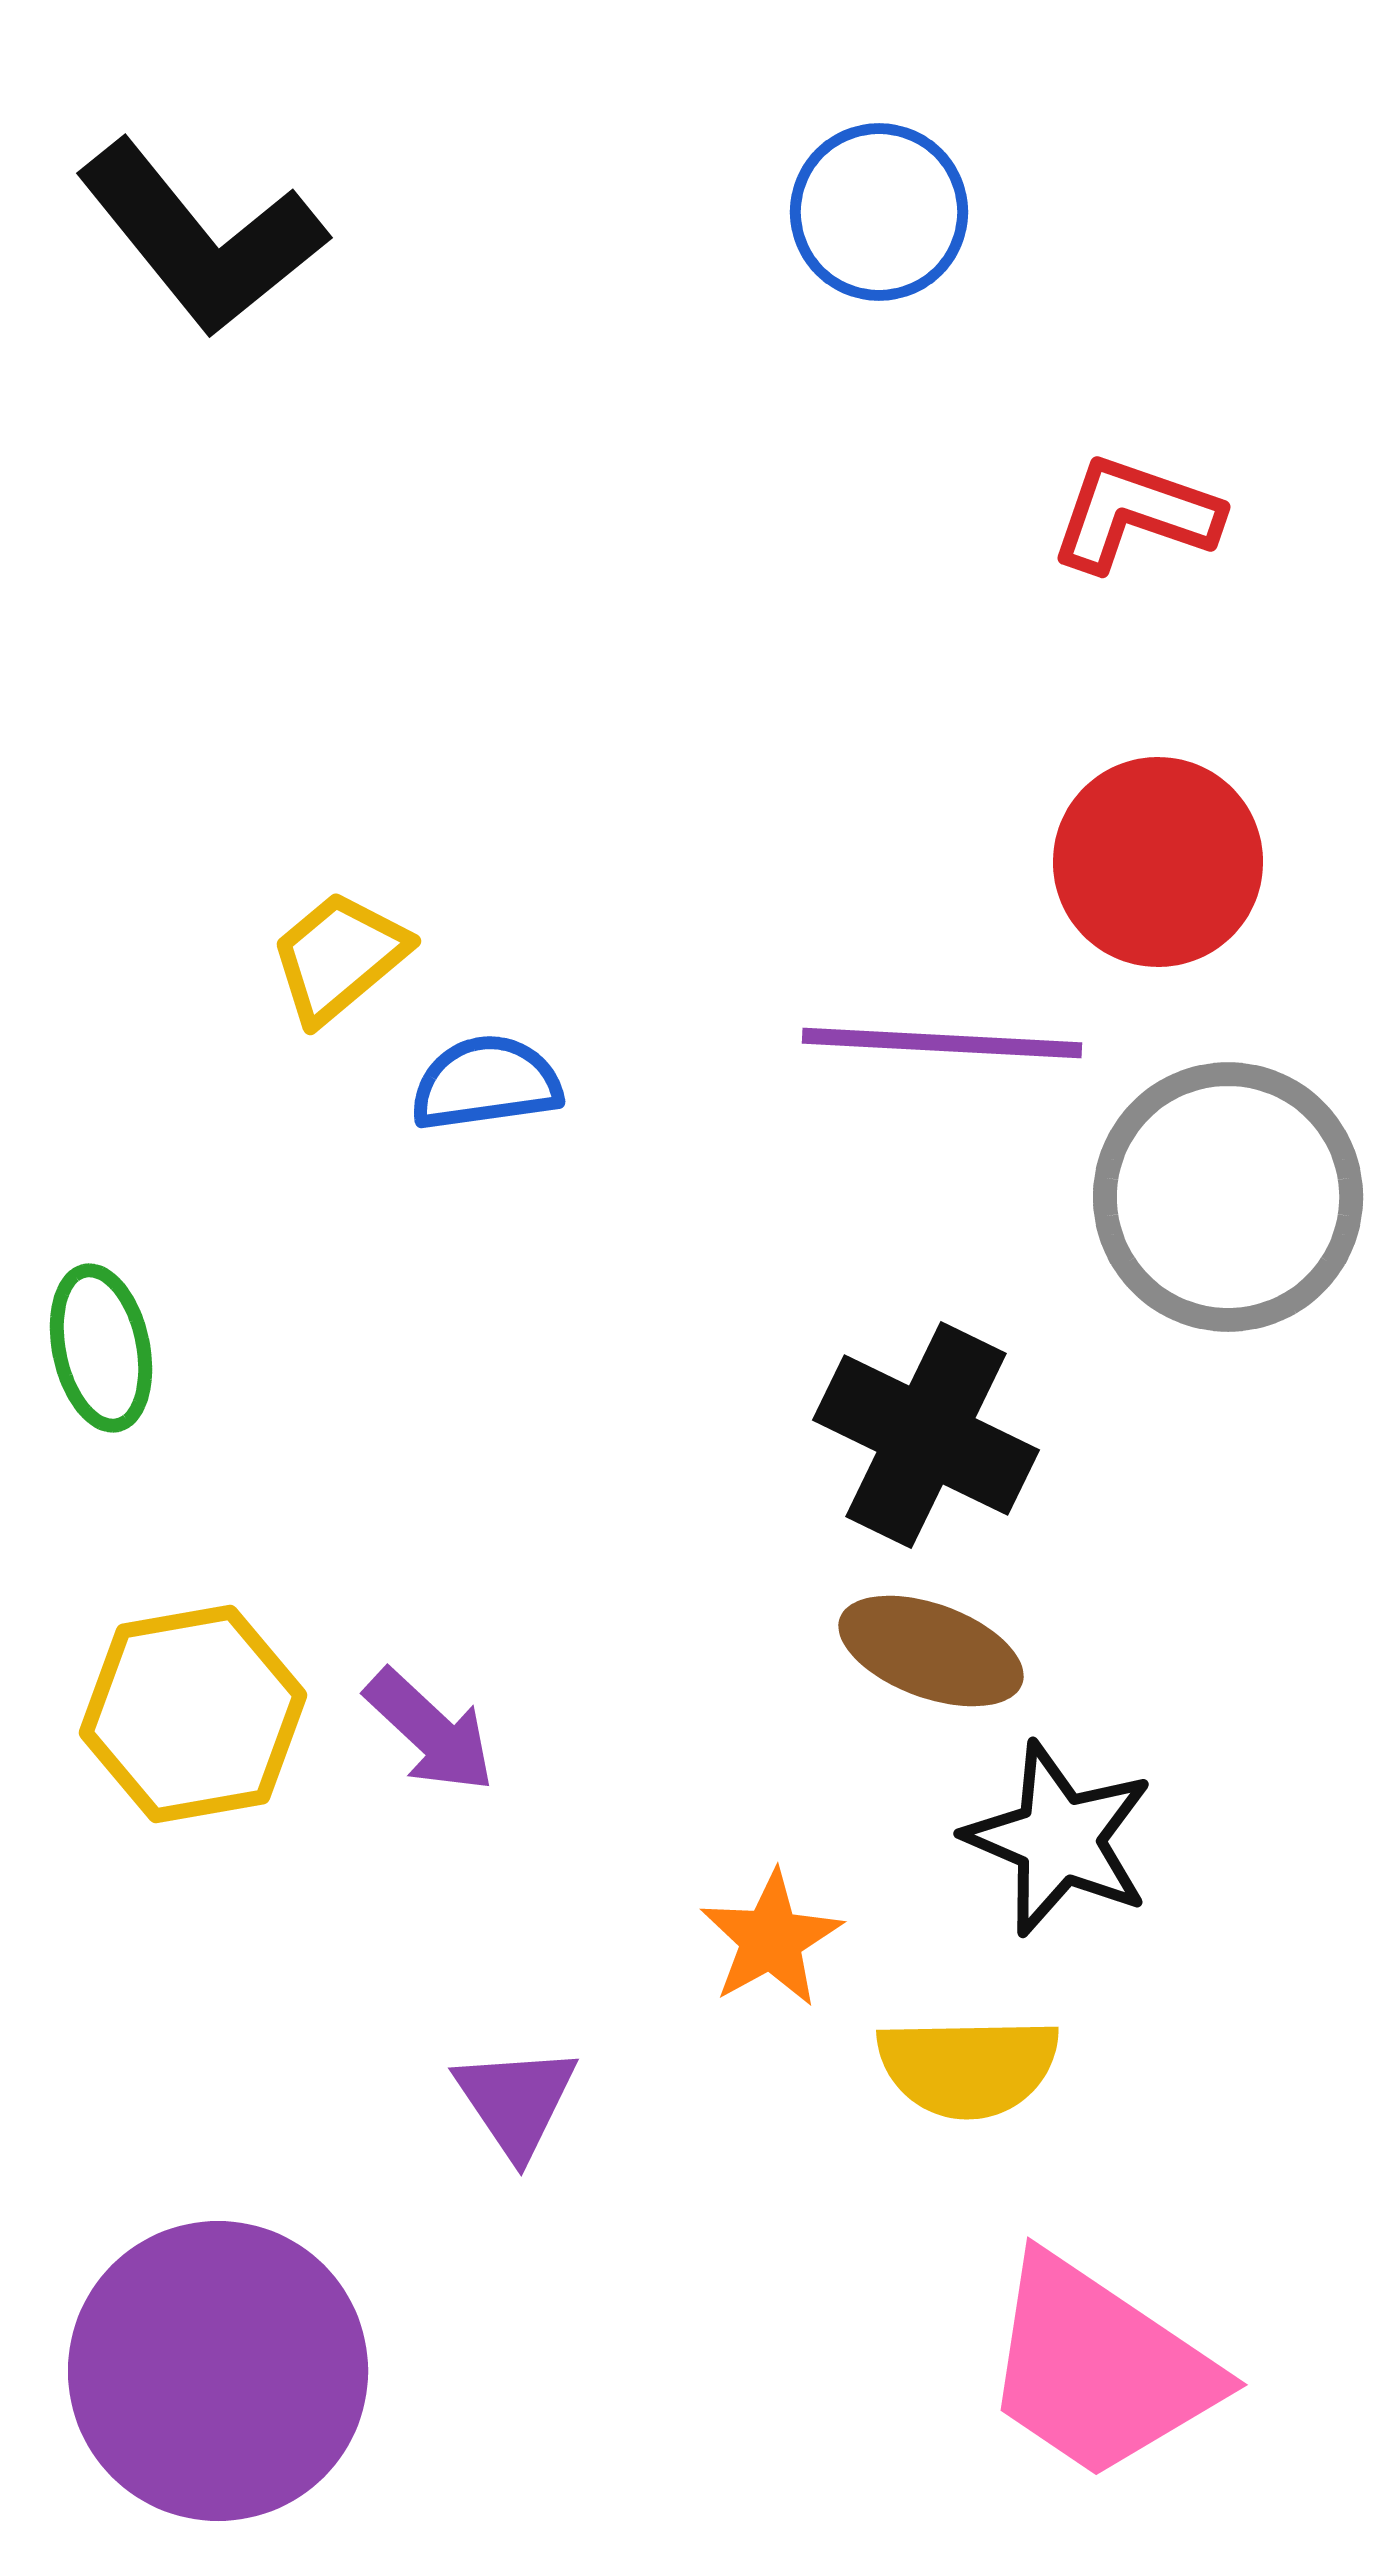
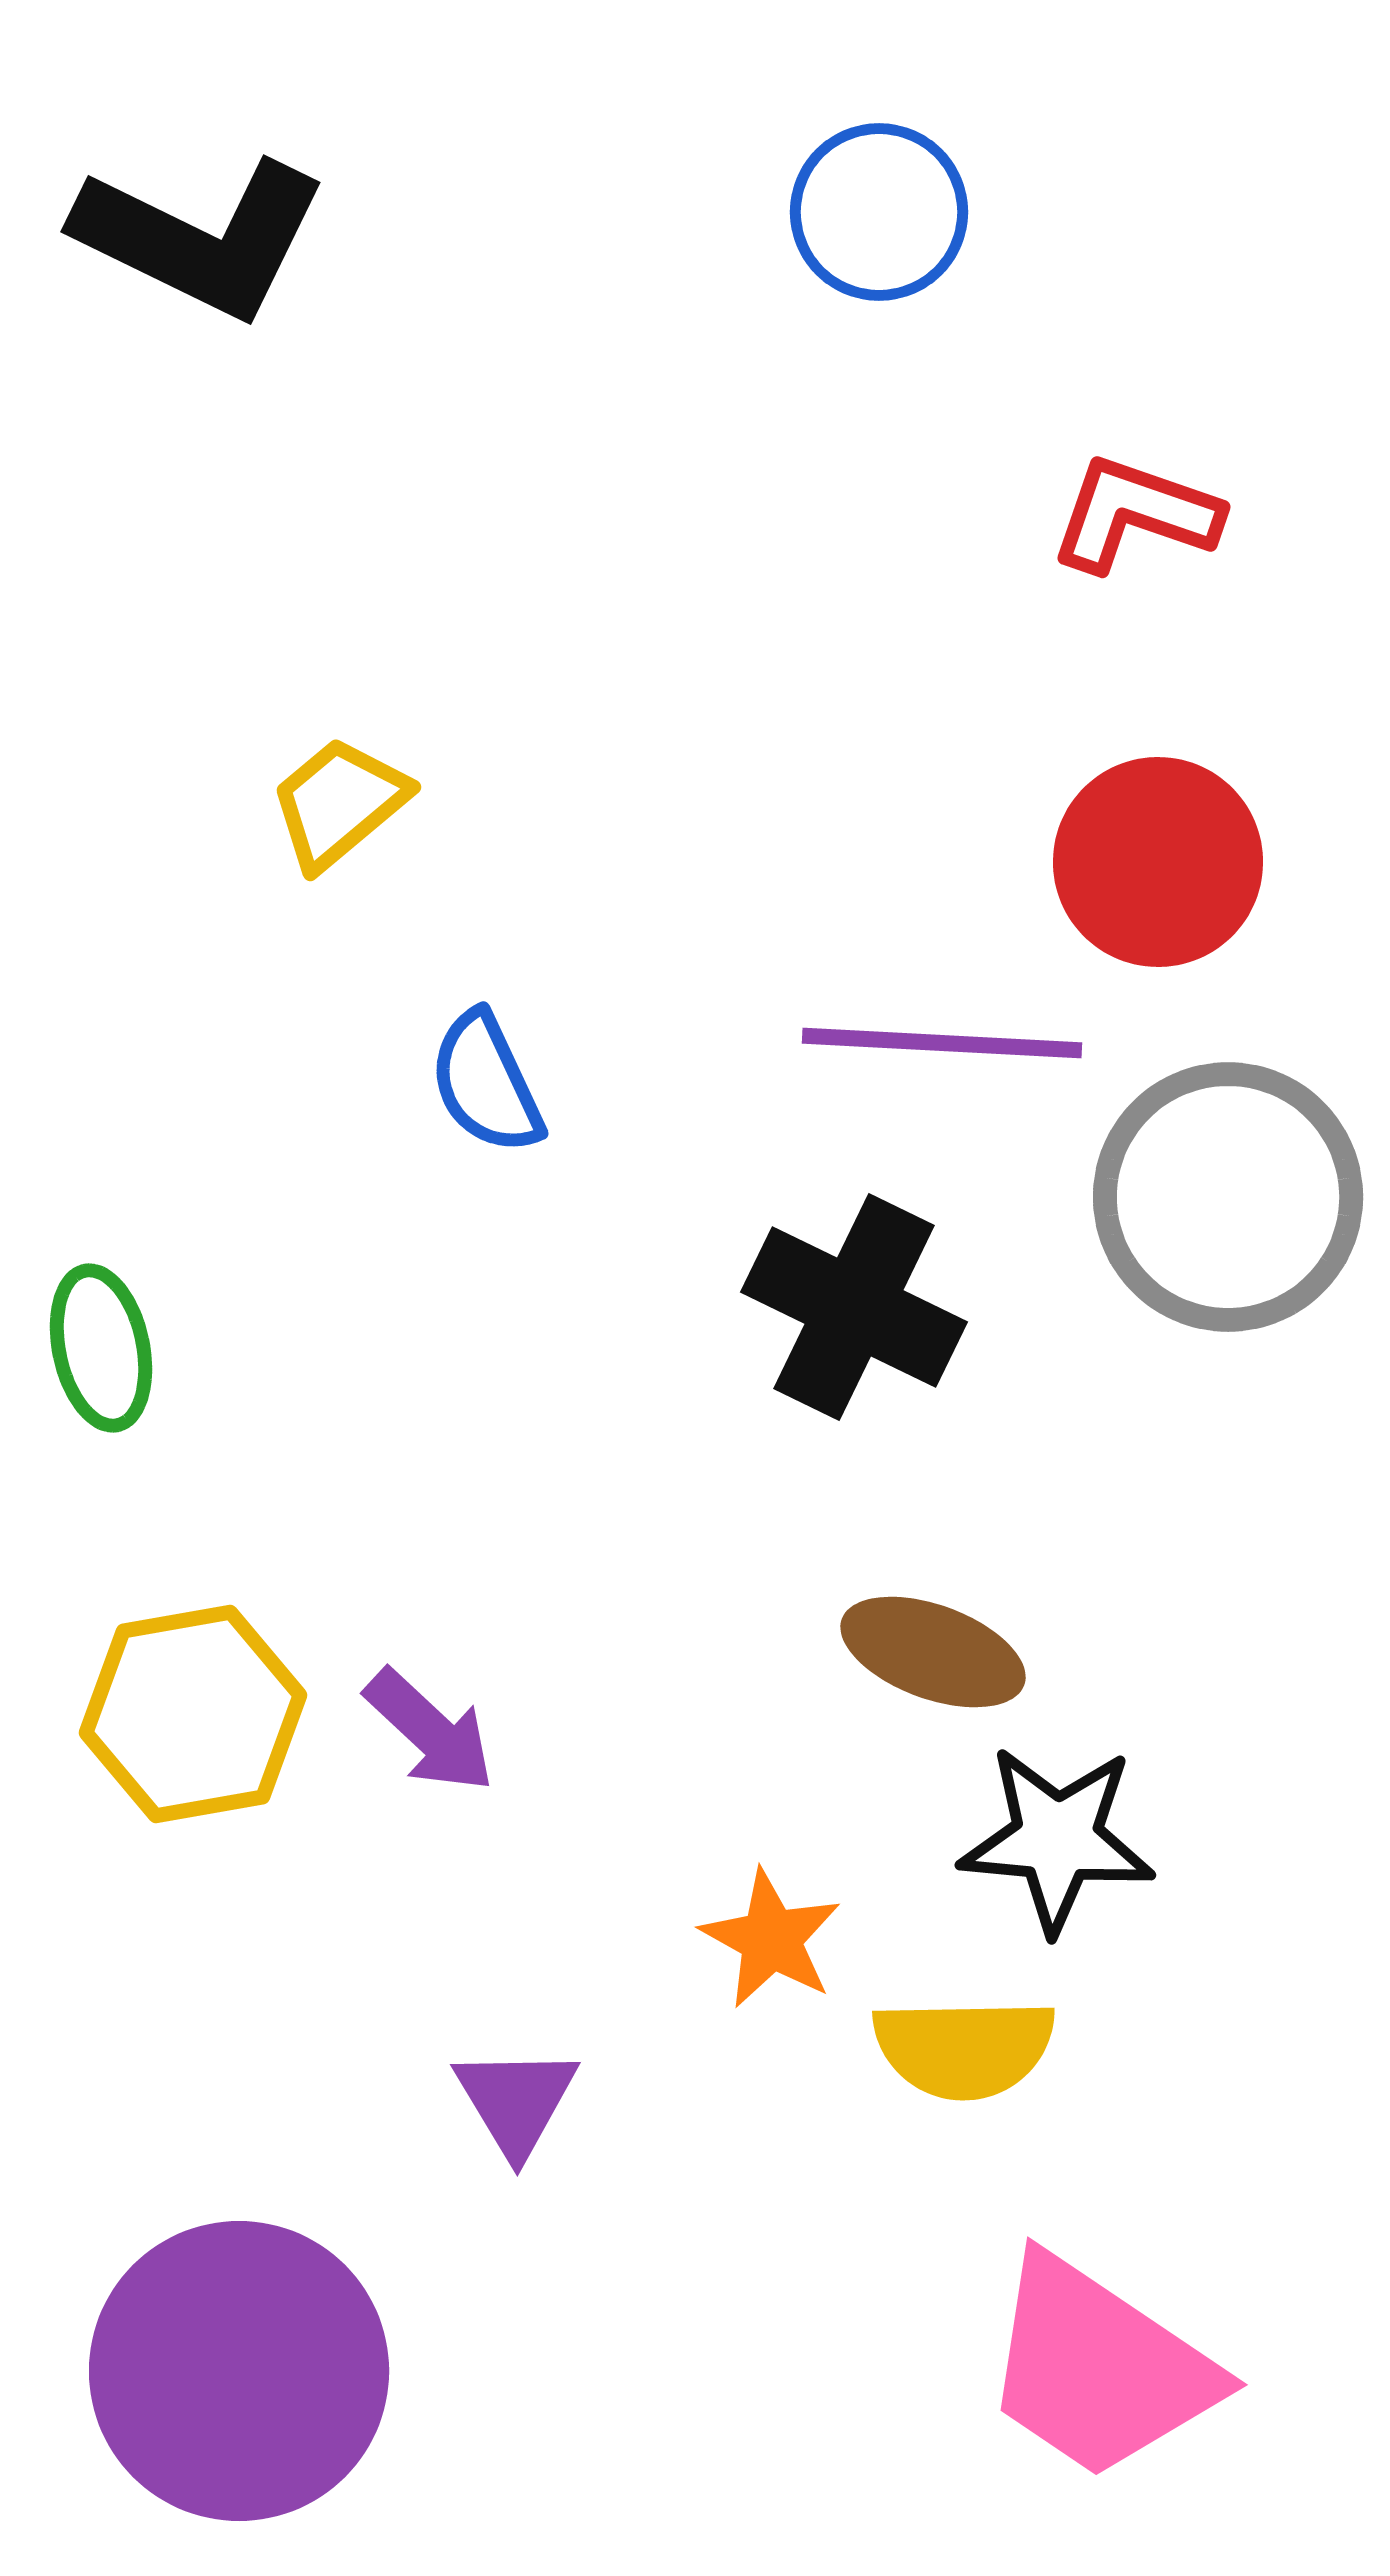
black L-shape: rotated 25 degrees counterclockwise
yellow trapezoid: moved 154 px up
blue semicircle: rotated 107 degrees counterclockwise
black cross: moved 72 px left, 128 px up
brown ellipse: moved 2 px right, 1 px down
black star: moved 2 px left; rotated 18 degrees counterclockwise
orange star: rotated 14 degrees counterclockwise
yellow semicircle: moved 4 px left, 19 px up
purple triangle: rotated 3 degrees clockwise
purple circle: moved 21 px right
